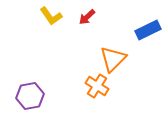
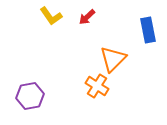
blue rectangle: rotated 75 degrees counterclockwise
